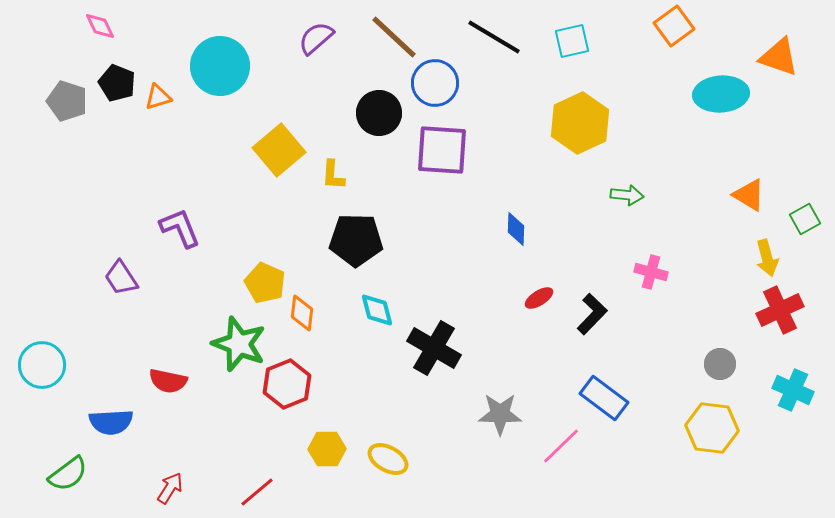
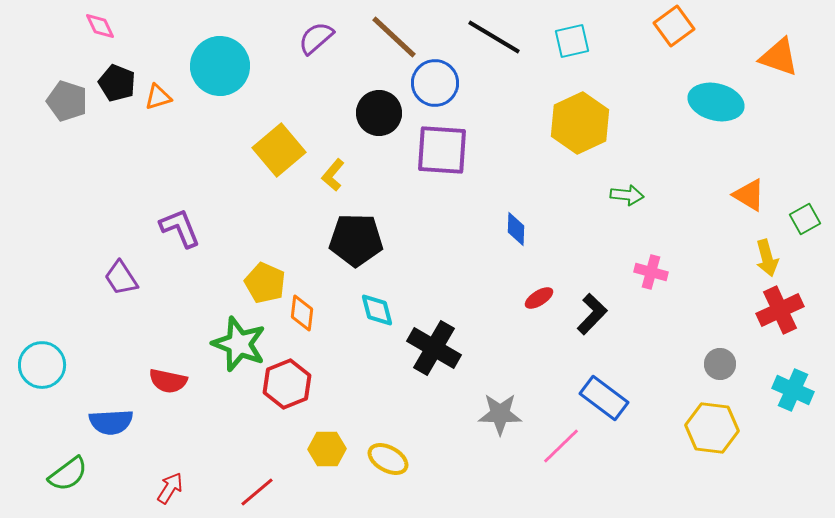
cyan ellipse at (721, 94): moved 5 px left, 8 px down; rotated 18 degrees clockwise
yellow L-shape at (333, 175): rotated 36 degrees clockwise
